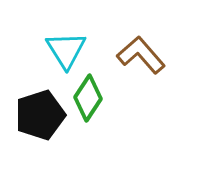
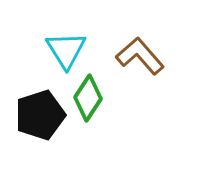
brown L-shape: moved 1 px left, 1 px down
